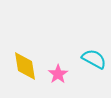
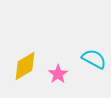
yellow diamond: rotated 68 degrees clockwise
